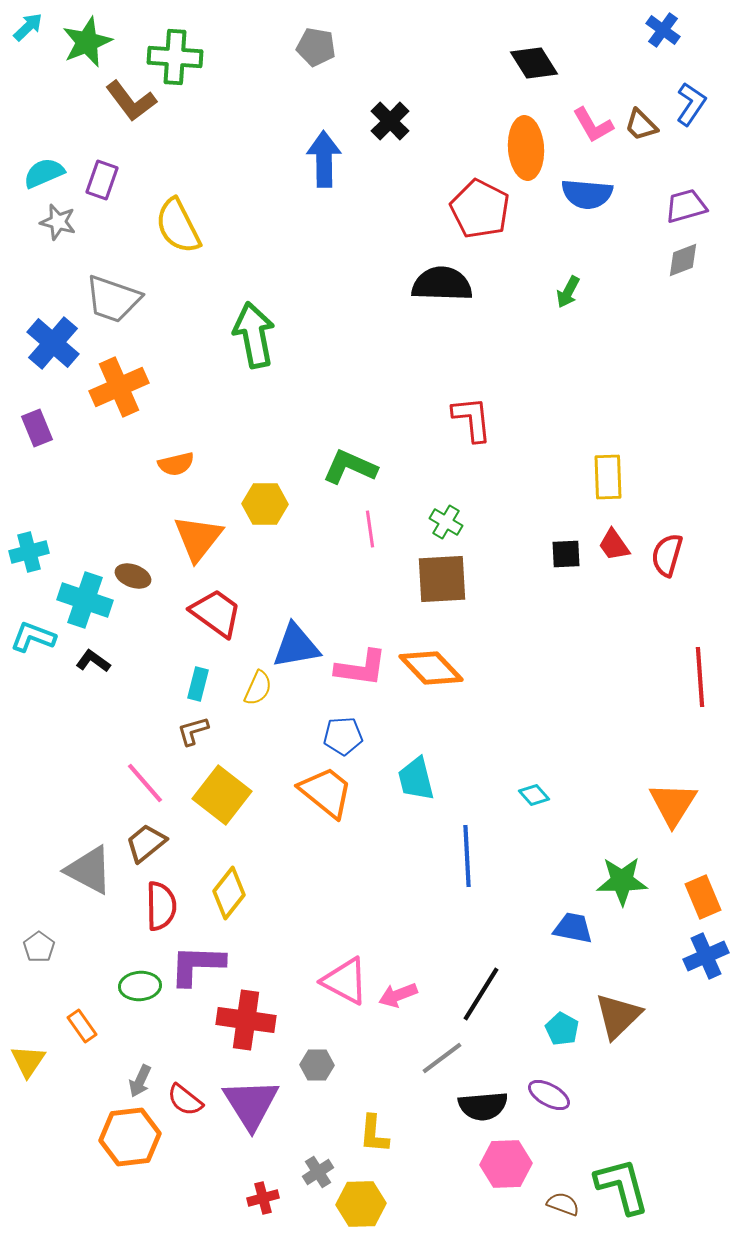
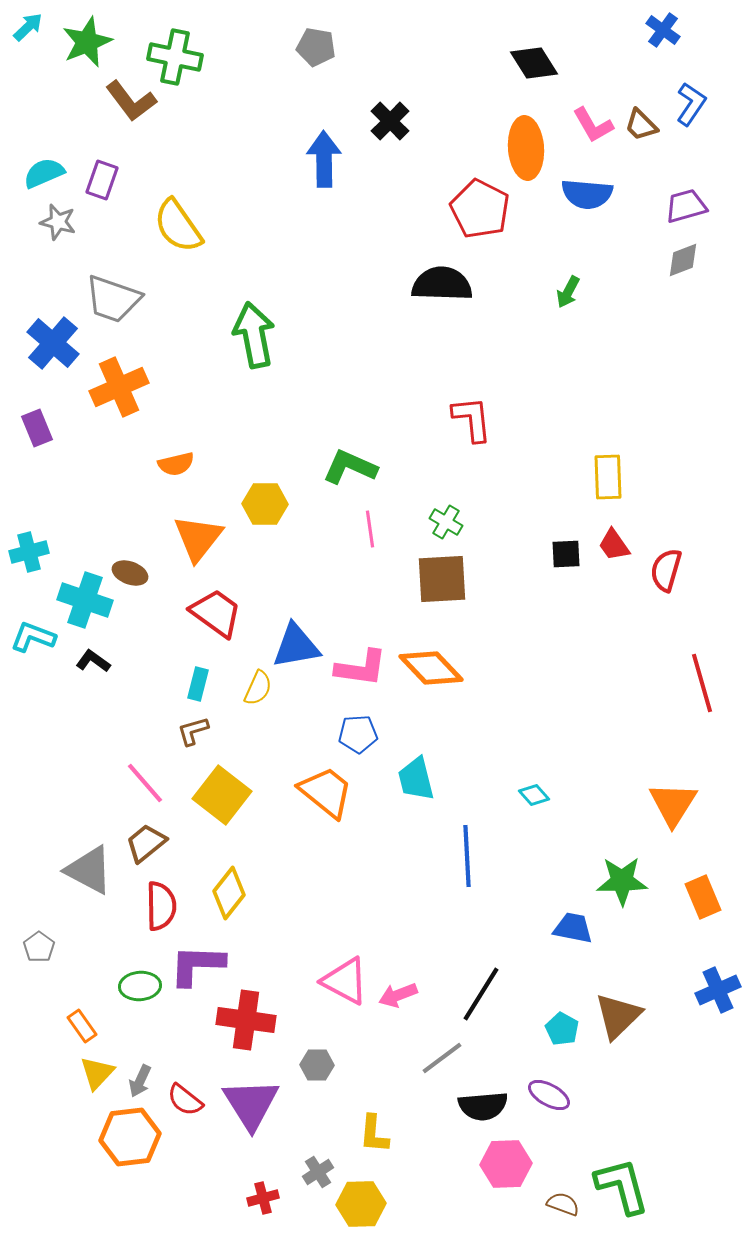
green cross at (175, 57): rotated 8 degrees clockwise
yellow semicircle at (178, 226): rotated 8 degrees counterclockwise
red semicircle at (667, 555): moved 1 px left, 15 px down
brown ellipse at (133, 576): moved 3 px left, 3 px up
red line at (700, 677): moved 2 px right, 6 px down; rotated 12 degrees counterclockwise
blue pentagon at (343, 736): moved 15 px right, 2 px up
blue cross at (706, 956): moved 12 px right, 34 px down
yellow triangle at (28, 1061): moved 69 px right, 12 px down; rotated 9 degrees clockwise
